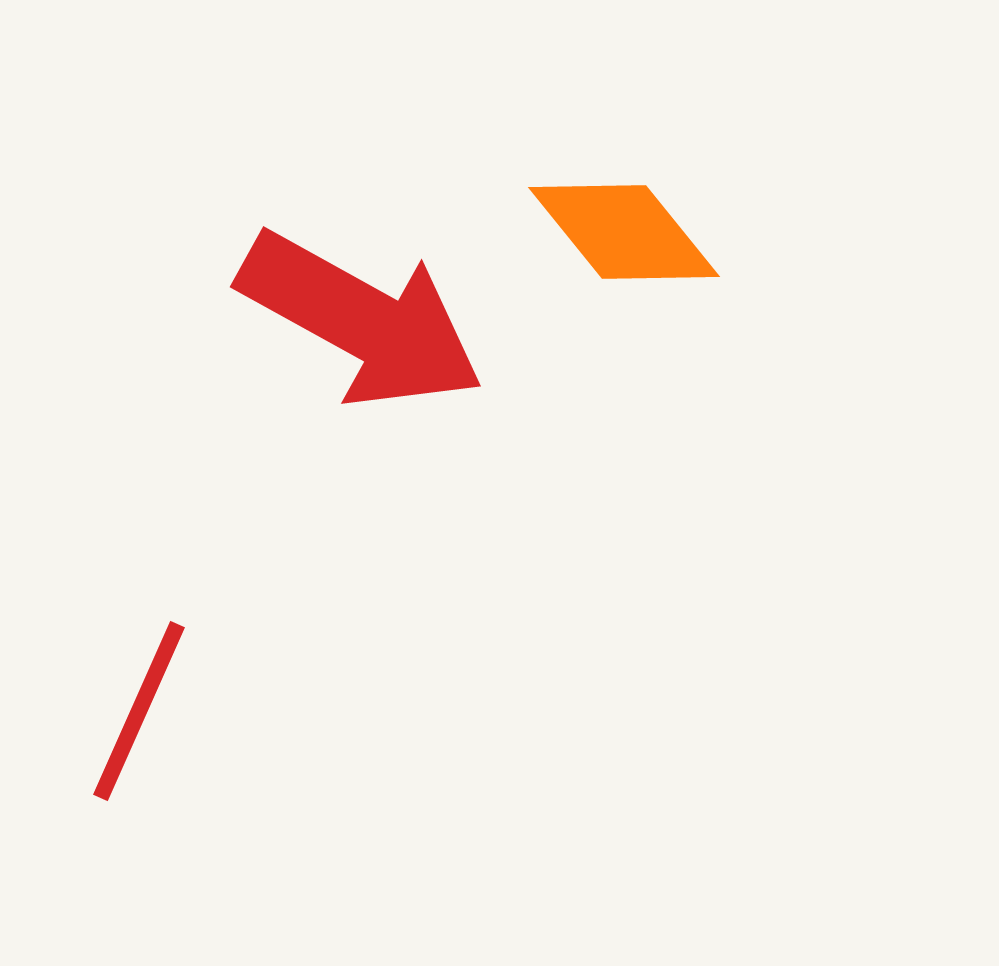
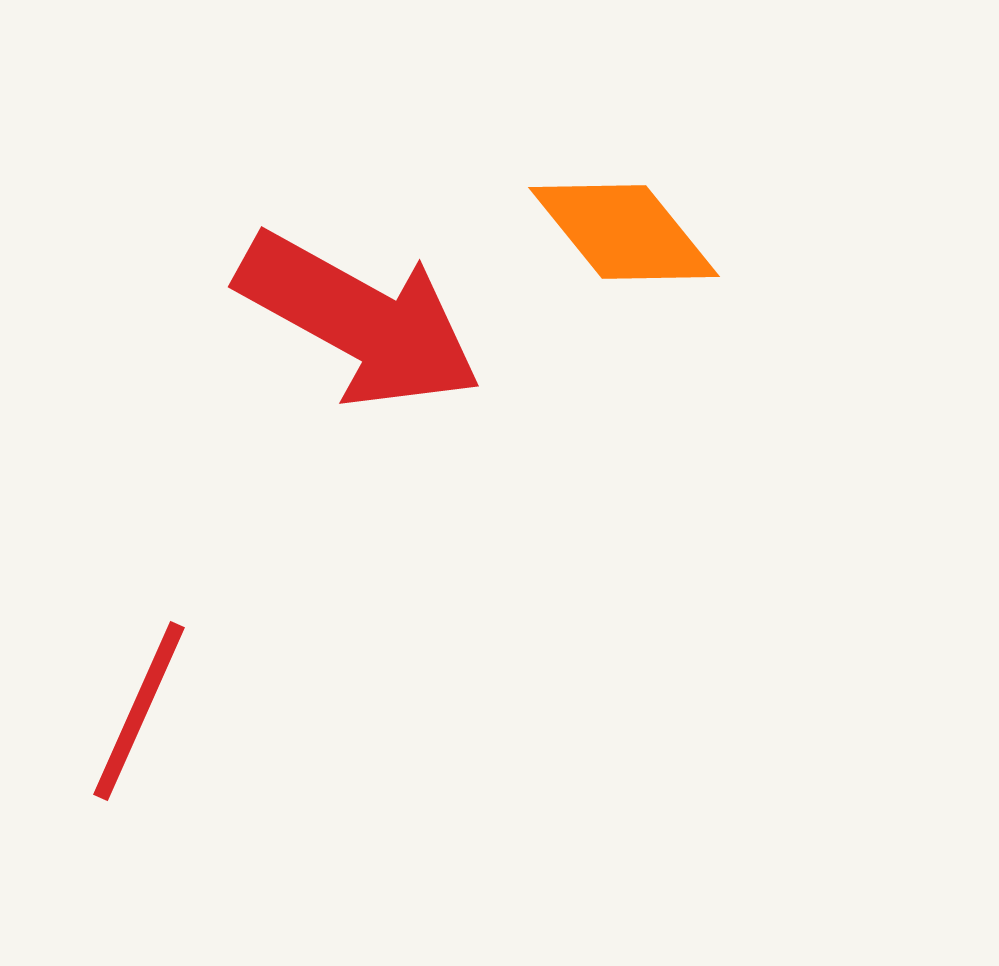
red arrow: moved 2 px left
